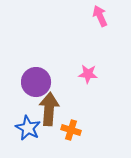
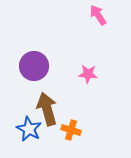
pink arrow: moved 2 px left, 1 px up; rotated 10 degrees counterclockwise
purple circle: moved 2 px left, 16 px up
brown arrow: moved 2 px left; rotated 20 degrees counterclockwise
blue star: moved 1 px right, 1 px down
